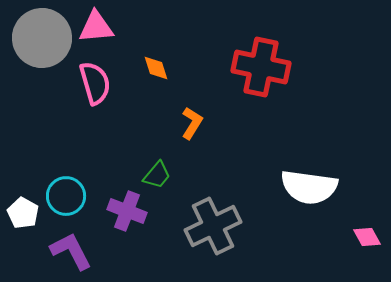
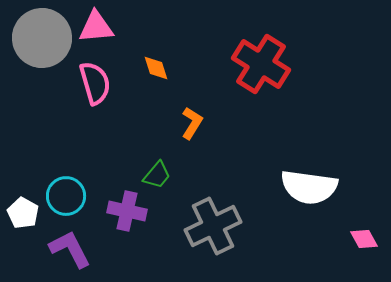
red cross: moved 3 px up; rotated 20 degrees clockwise
purple cross: rotated 9 degrees counterclockwise
pink diamond: moved 3 px left, 2 px down
purple L-shape: moved 1 px left, 2 px up
